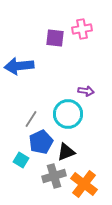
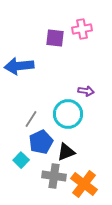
cyan square: rotated 14 degrees clockwise
gray cross: rotated 25 degrees clockwise
